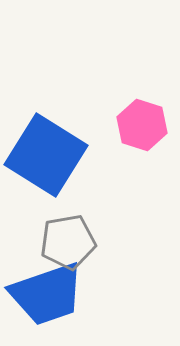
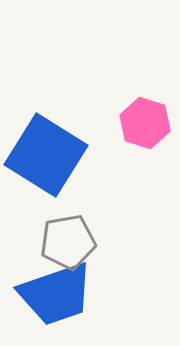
pink hexagon: moved 3 px right, 2 px up
blue trapezoid: moved 9 px right
